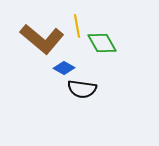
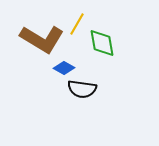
yellow line: moved 2 px up; rotated 40 degrees clockwise
brown L-shape: rotated 9 degrees counterclockwise
green diamond: rotated 20 degrees clockwise
